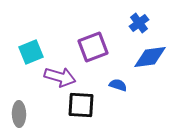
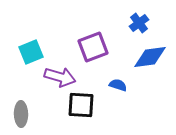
gray ellipse: moved 2 px right
